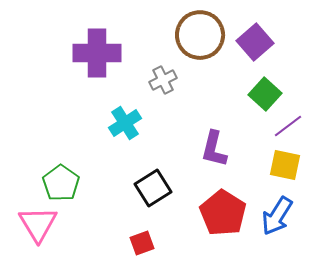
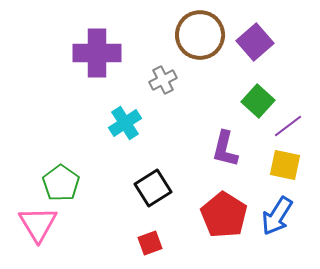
green square: moved 7 px left, 7 px down
purple L-shape: moved 11 px right
red pentagon: moved 1 px right, 2 px down
red square: moved 8 px right
